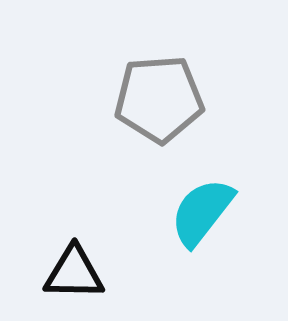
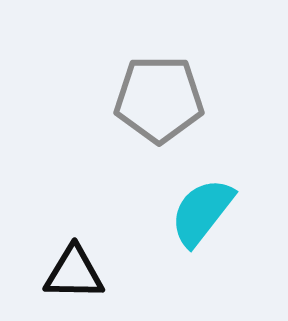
gray pentagon: rotated 4 degrees clockwise
